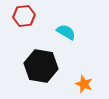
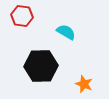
red hexagon: moved 2 px left; rotated 15 degrees clockwise
black hexagon: rotated 12 degrees counterclockwise
